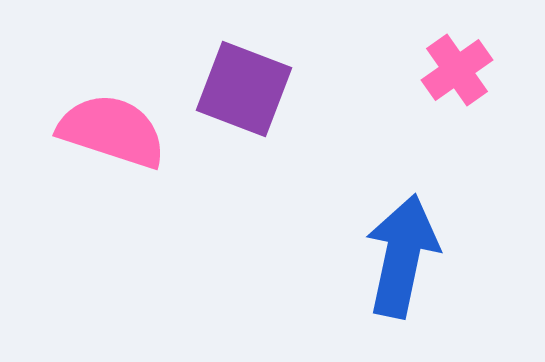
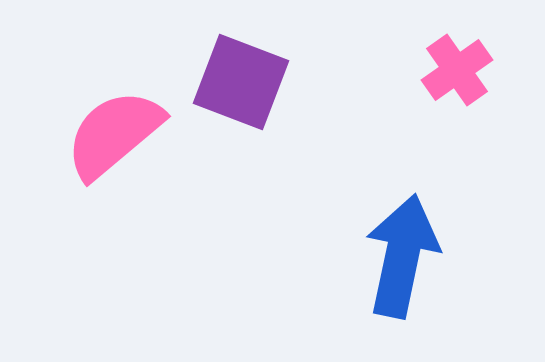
purple square: moved 3 px left, 7 px up
pink semicircle: moved 2 px right, 3 px down; rotated 58 degrees counterclockwise
